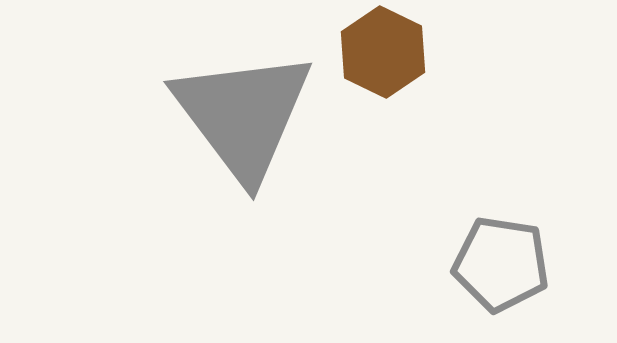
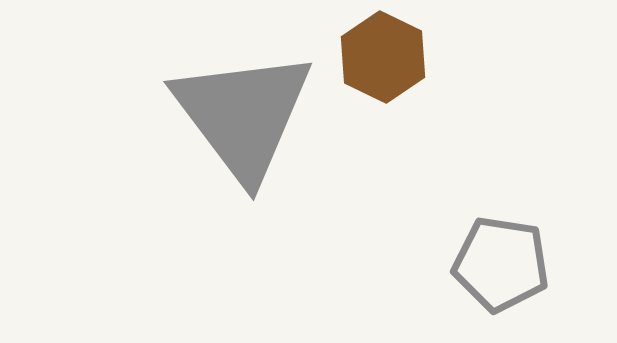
brown hexagon: moved 5 px down
